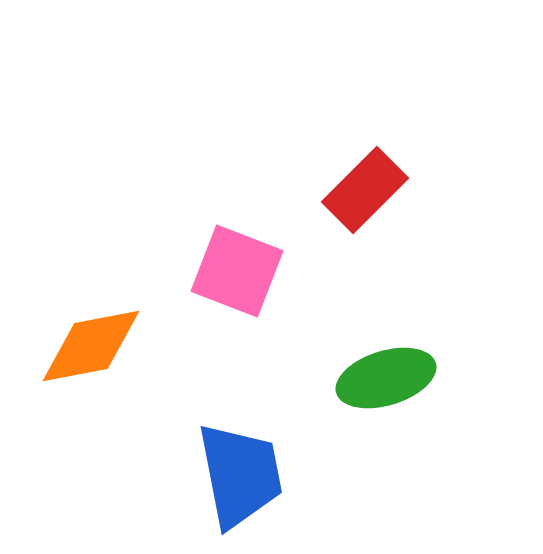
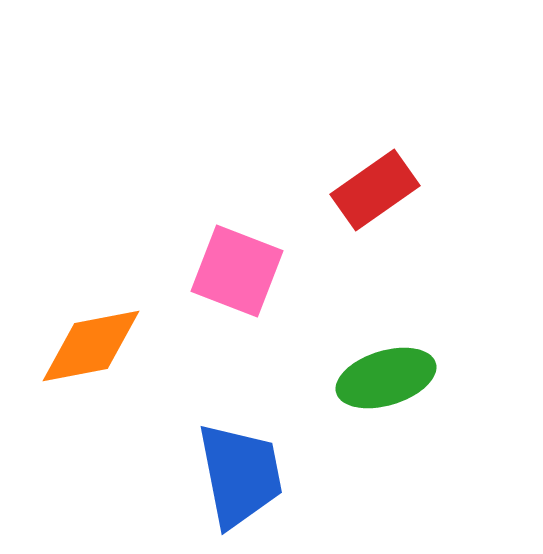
red rectangle: moved 10 px right; rotated 10 degrees clockwise
